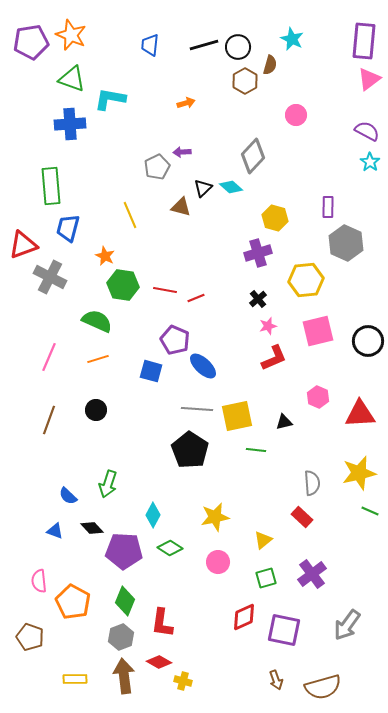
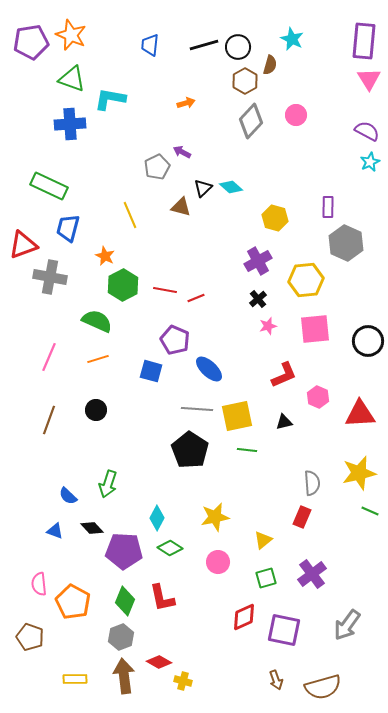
pink triangle at (369, 79): rotated 25 degrees counterclockwise
purple arrow at (182, 152): rotated 30 degrees clockwise
gray diamond at (253, 156): moved 2 px left, 35 px up
cyan star at (370, 162): rotated 12 degrees clockwise
green rectangle at (51, 186): moved 2 px left; rotated 60 degrees counterclockwise
purple cross at (258, 253): moved 8 px down; rotated 12 degrees counterclockwise
gray cross at (50, 277): rotated 16 degrees counterclockwise
green hexagon at (123, 285): rotated 24 degrees clockwise
pink square at (318, 331): moved 3 px left, 2 px up; rotated 8 degrees clockwise
red L-shape at (274, 358): moved 10 px right, 17 px down
blue ellipse at (203, 366): moved 6 px right, 3 px down
green line at (256, 450): moved 9 px left
cyan diamond at (153, 515): moved 4 px right, 3 px down
red rectangle at (302, 517): rotated 70 degrees clockwise
pink semicircle at (39, 581): moved 3 px down
red L-shape at (162, 623): moved 25 px up; rotated 20 degrees counterclockwise
